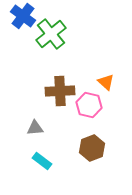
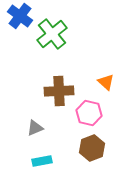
blue cross: moved 3 px left
green cross: moved 1 px right
brown cross: moved 1 px left
pink hexagon: moved 8 px down
gray triangle: rotated 18 degrees counterclockwise
cyan rectangle: rotated 48 degrees counterclockwise
